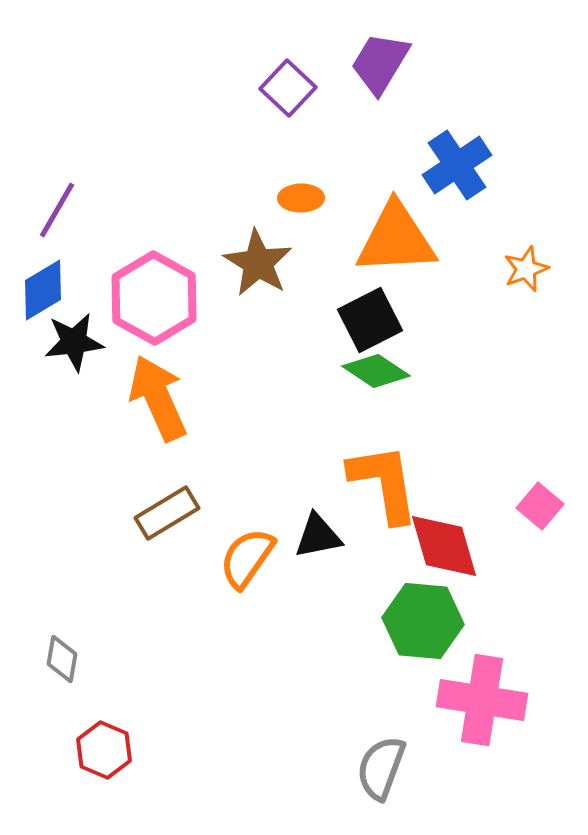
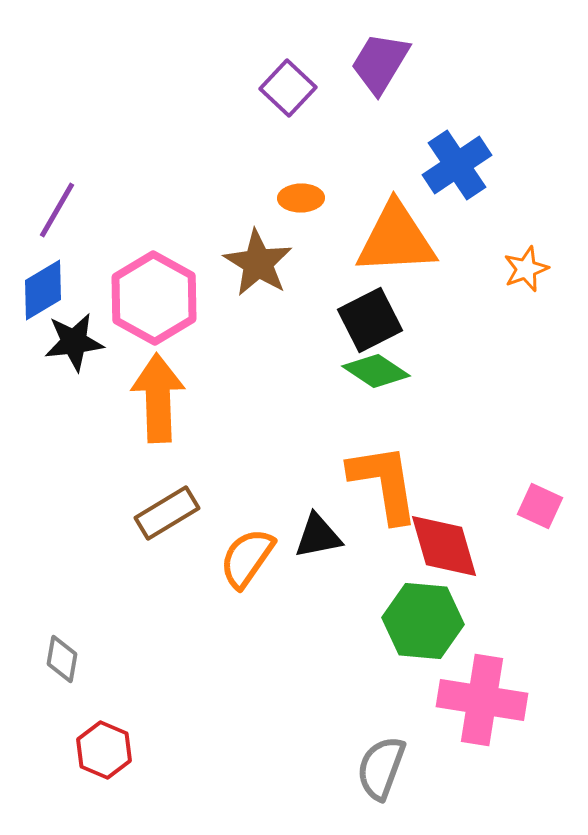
orange arrow: rotated 22 degrees clockwise
pink square: rotated 15 degrees counterclockwise
